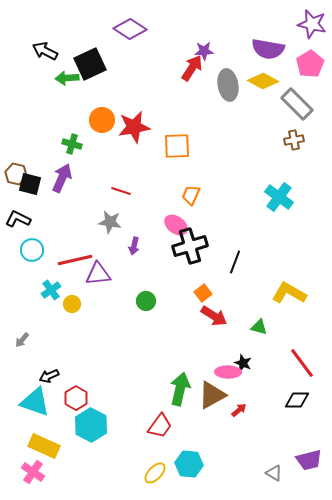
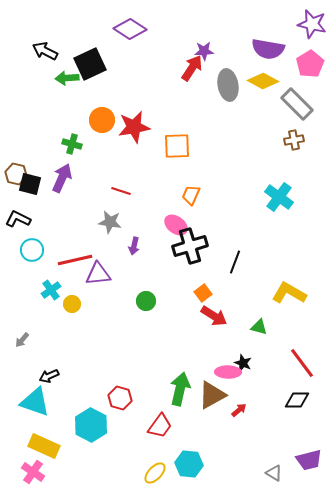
red hexagon at (76, 398): moved 44 px right; rotated 15 degrees counterclockwise
